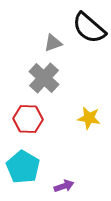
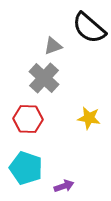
gray triangle: moved 3 px down
cyan pentagon: moved 3 px right, 1 px down; rotated 12 degrees counterclockwise
